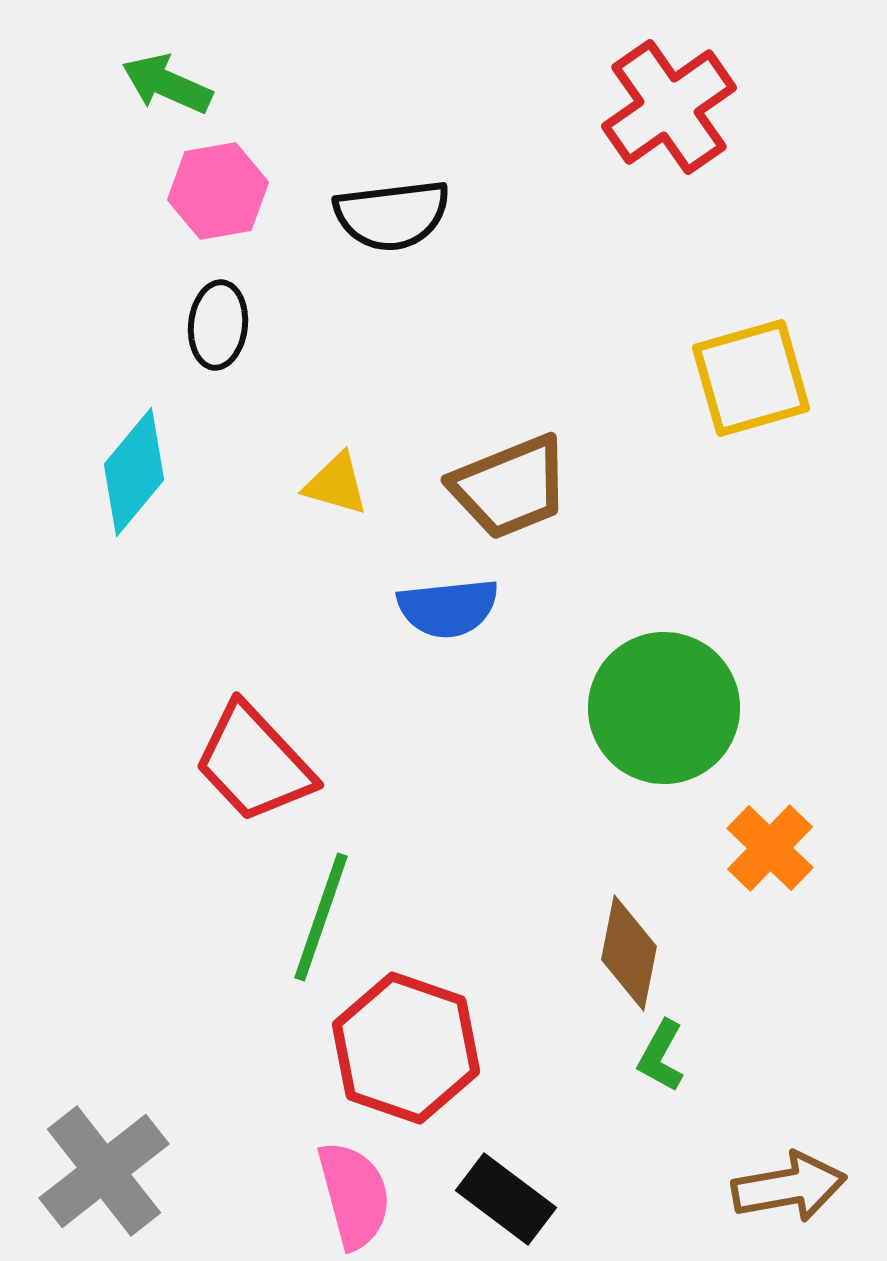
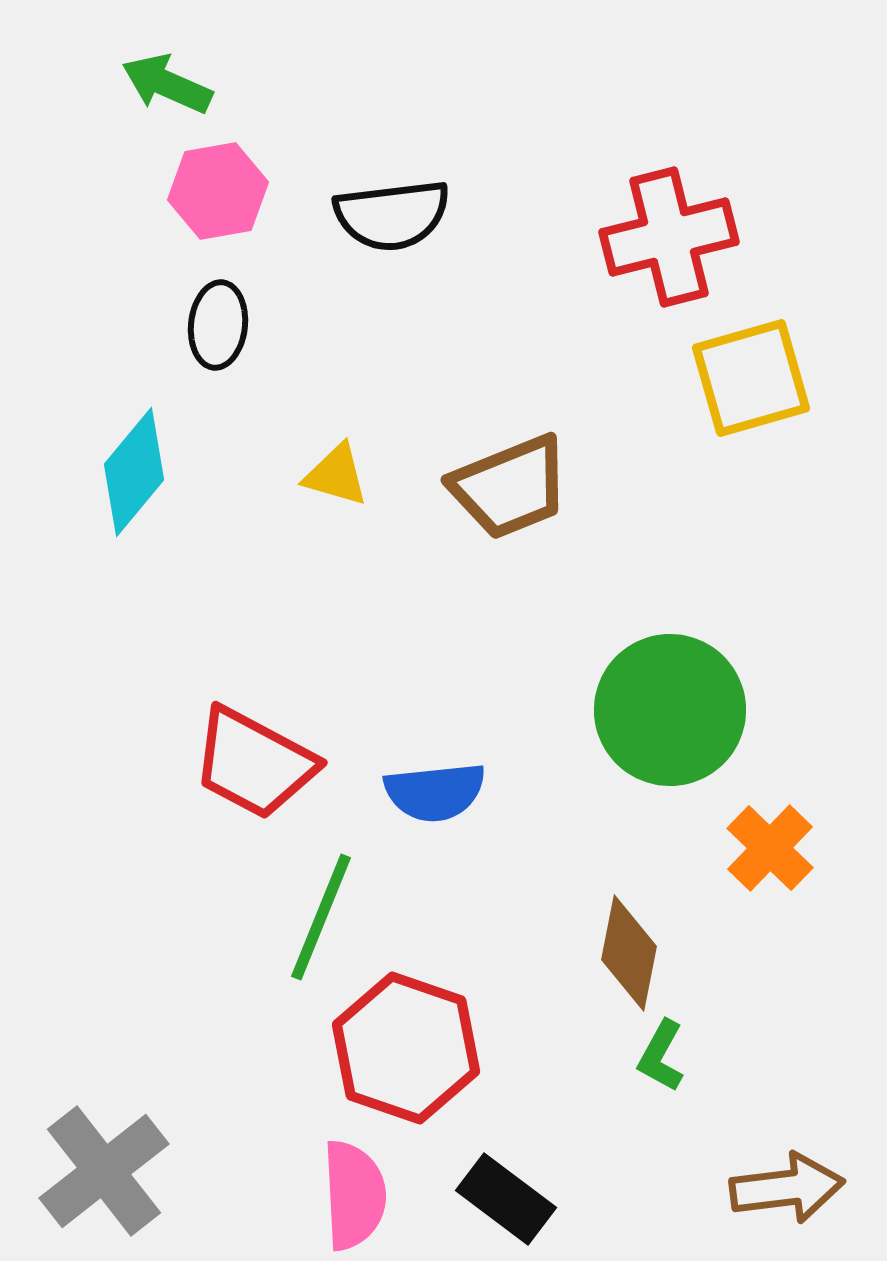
red cross: moved 130 px down; rotated 21 degrees clockwise
yellow triangle: moved 9 px up
blue semicircle: moved 13 px left, 184 px down
green circle: moved 6 px right, 2 px down
red trapezoid: rotated 19 degrees counterclockwise
green line: rotated 3 degrees clockwise
brown arrow: moved 2 px left, 1 px down; rotated 3 degrees clockwise
pink semicircle: rotated 12 degrees clockwise
